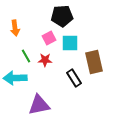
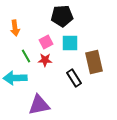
pink square: moved 3 px left, 4 px down
